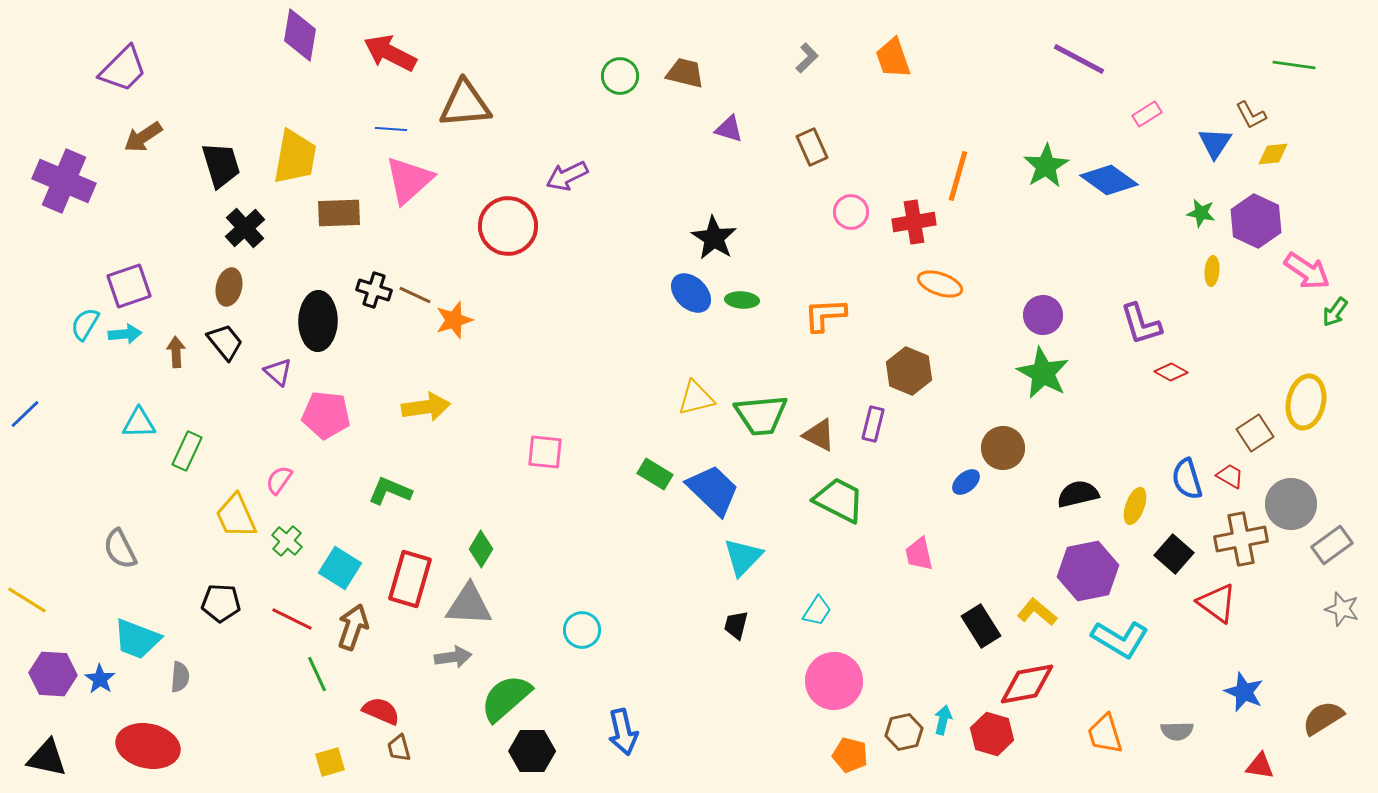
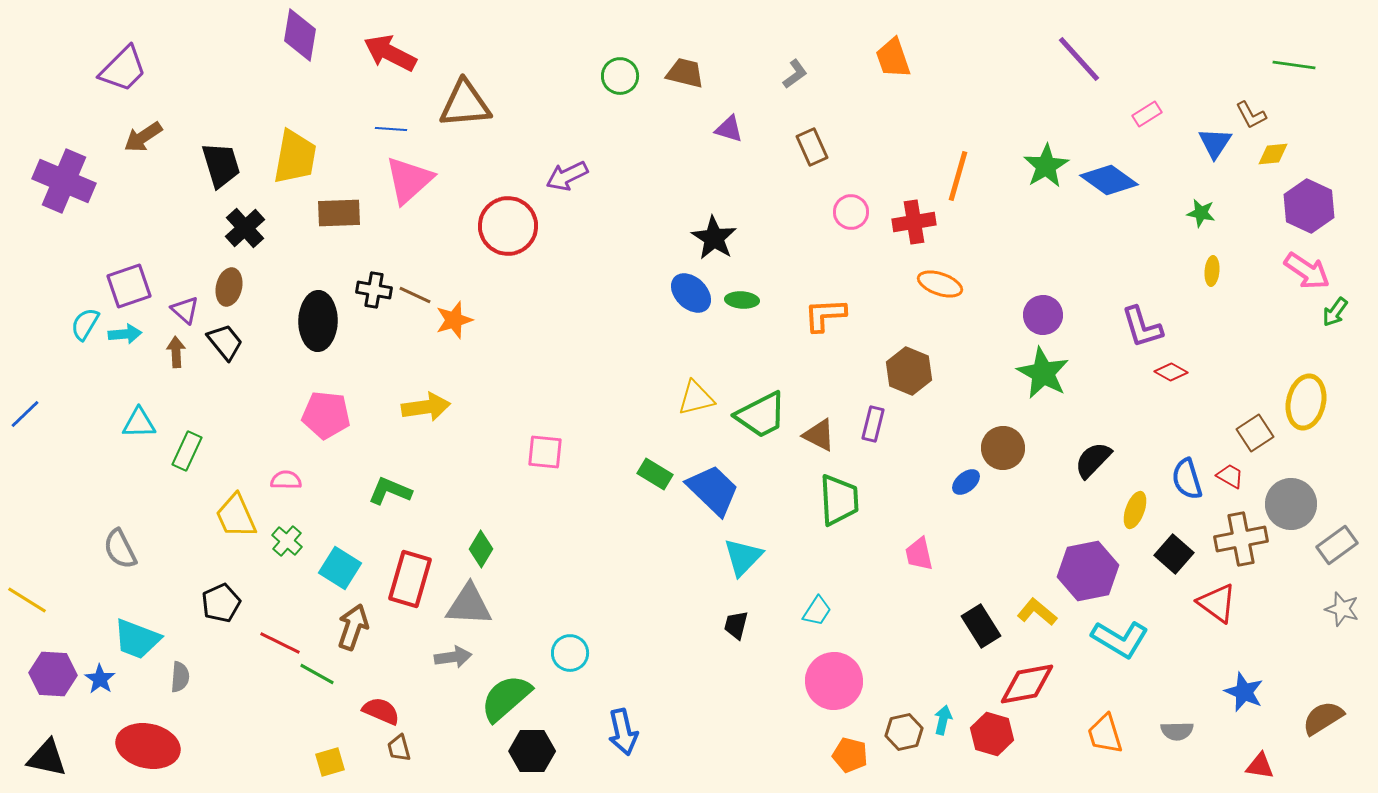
gray L-shape at (807, 58): moved 12 px left, 16 px down; rotated 8 degrees clockwise
purple line at (1079, 59): rotated 20 degrees clockwise
purple hexagon at (1256, 221): moved 53 px right, 15 px up
black cross at (374, 290): rotated 8 degrees counterclockwise
purple L-shape at (1141, 324): moved 1 px right, 3 px down
purple triangle at (278, 372): moved 93 px left, 62 px up
green trapezoid at (761, 415): rotated 22 degrees counterclockwise
pink semicircle at (279, 480): moved 7 px right; rotated 56 degrees clockwise
black semicircle at (1078, 494): moved 15 px right, 34 px up; rotated 33 degrees counterclockwise
green trapezoid at (839, 500): rotated 60 degrees clockwise
yellow ellipse at (1135, 506): moved 4 px down
gray rectangle at (1332, 545): moved 5 px right
black pentagon at (221, 603): rotated 27 degrees counterclockwise
red line at (292, 619): moved 12 px left, 24 px down
cyan circle at (582, 630): moved 12 px left, 23 px down
green line at (317, 674): rotated 36 degrees counterclockwise
